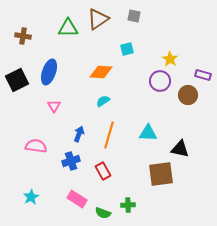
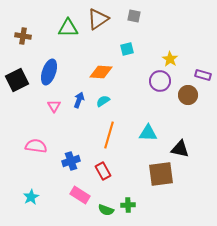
blue arrow: moved 34 px up
pink rectangle: moved 3 px right, 4 px up
green semicircle: moved 3 px right, 3 px up
